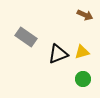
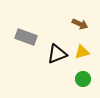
brown arrow: moved 5 px left, 9 px down
gray rectangle: rotated 15 degrees counterclockwise
black triangle: moved 1 px left
